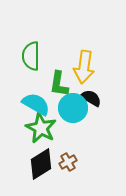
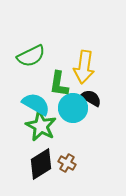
green semicircle: rotated 116 degrees counterclockwise
green star: moved 2 px up
brown cross: moved 1 px left, 1 px down; rotated 30 degrees counterclockwise
